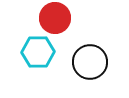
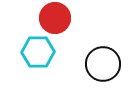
black circle: moved 13 px right, 2 px down
